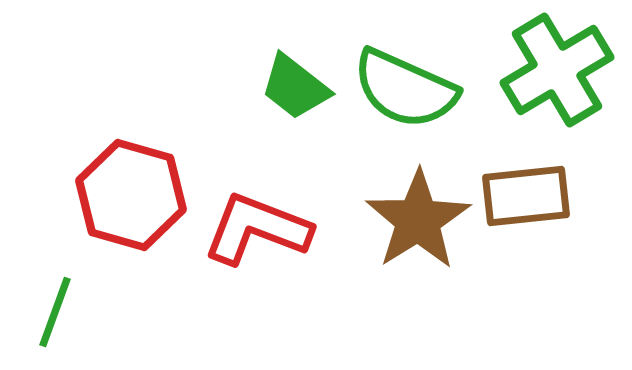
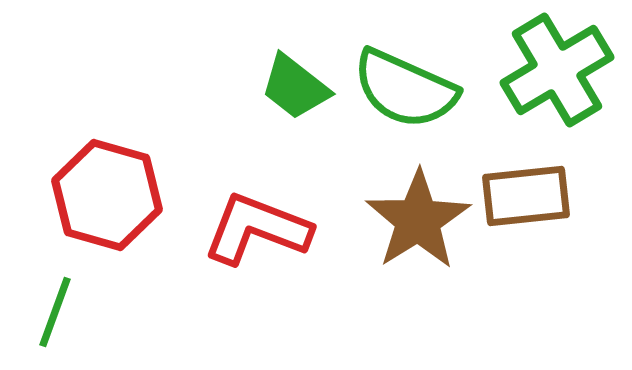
red hexagon: moved 24 px left
